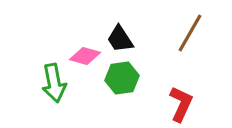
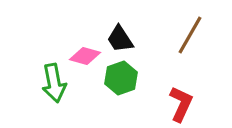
brown line: moved 2 px down
green hexagon: moved 1 px left; rotated 12 degrees counterclockwise
